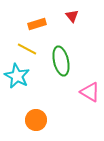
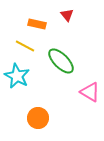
red triangle: moved 5 px left, 1 px up
orange rectangle: rotated 30 degrees clockwise
yellow line: moved 2 px left, 3 px up
green ellipse: rotated 32 degrees counterclockwise
orange circle: moved 2 px right, 2 px up
